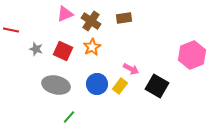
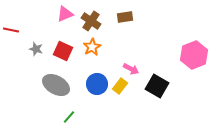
brown rectangle: moved 1 px right, 1 px up
pink hexagon: moved 2 px right
gray ellipse: rotated 16 degrees clockwise
